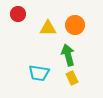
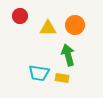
red circle: moved 2 px right, 2 px down
yellow rectangle: moved 10 px left; rotated 56 degrees counterclockwise
